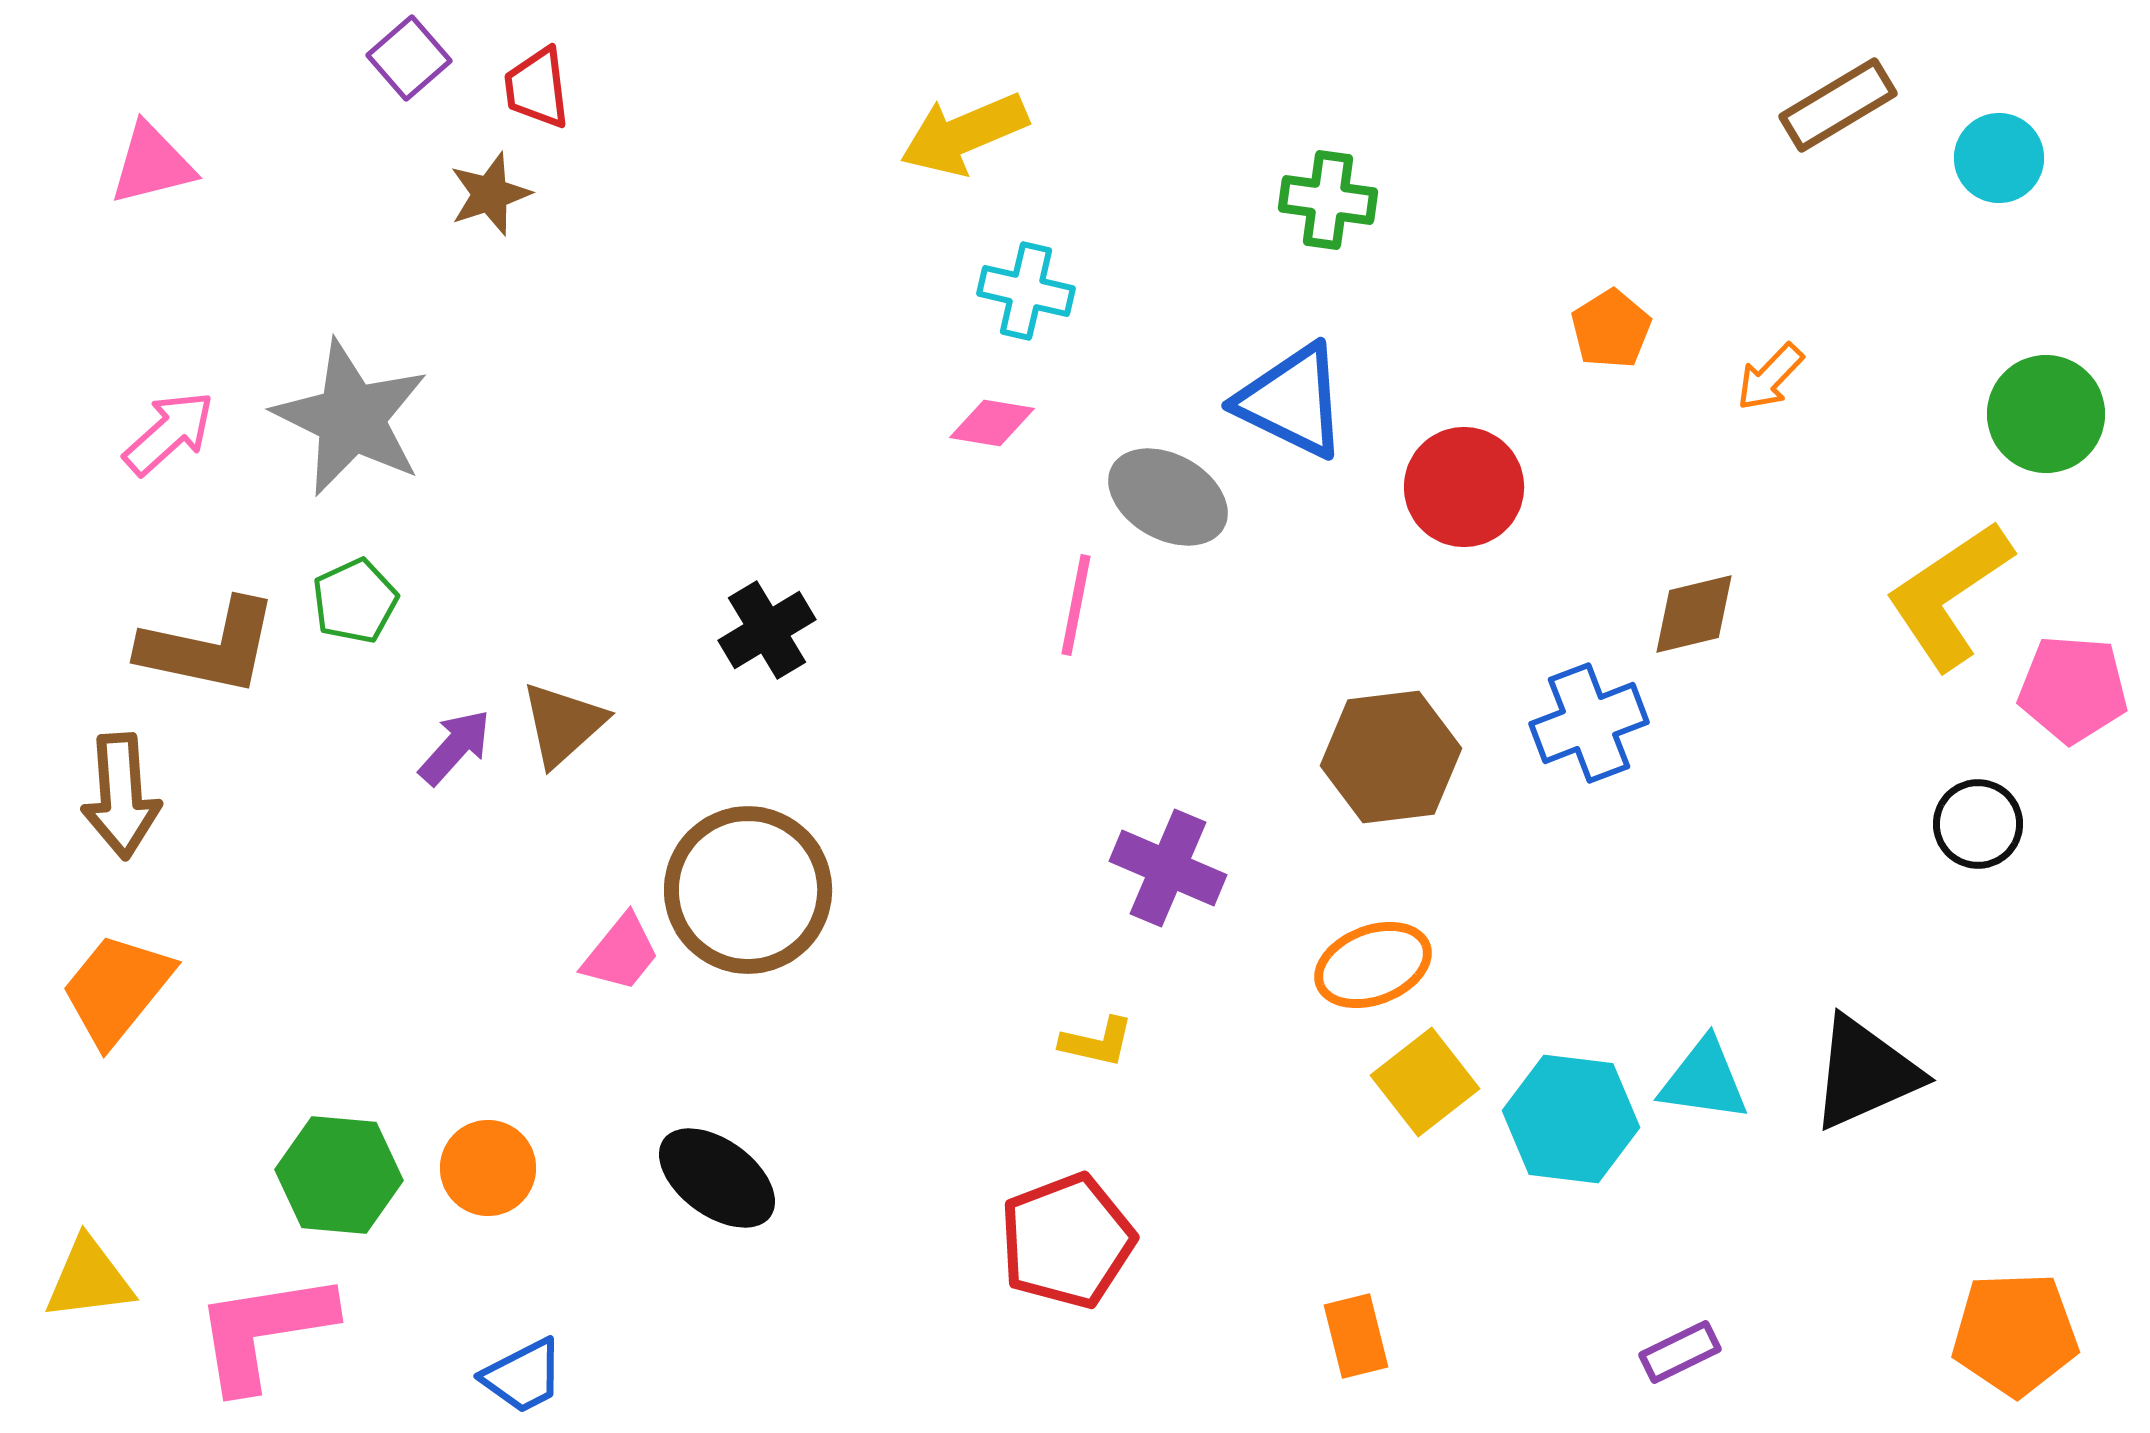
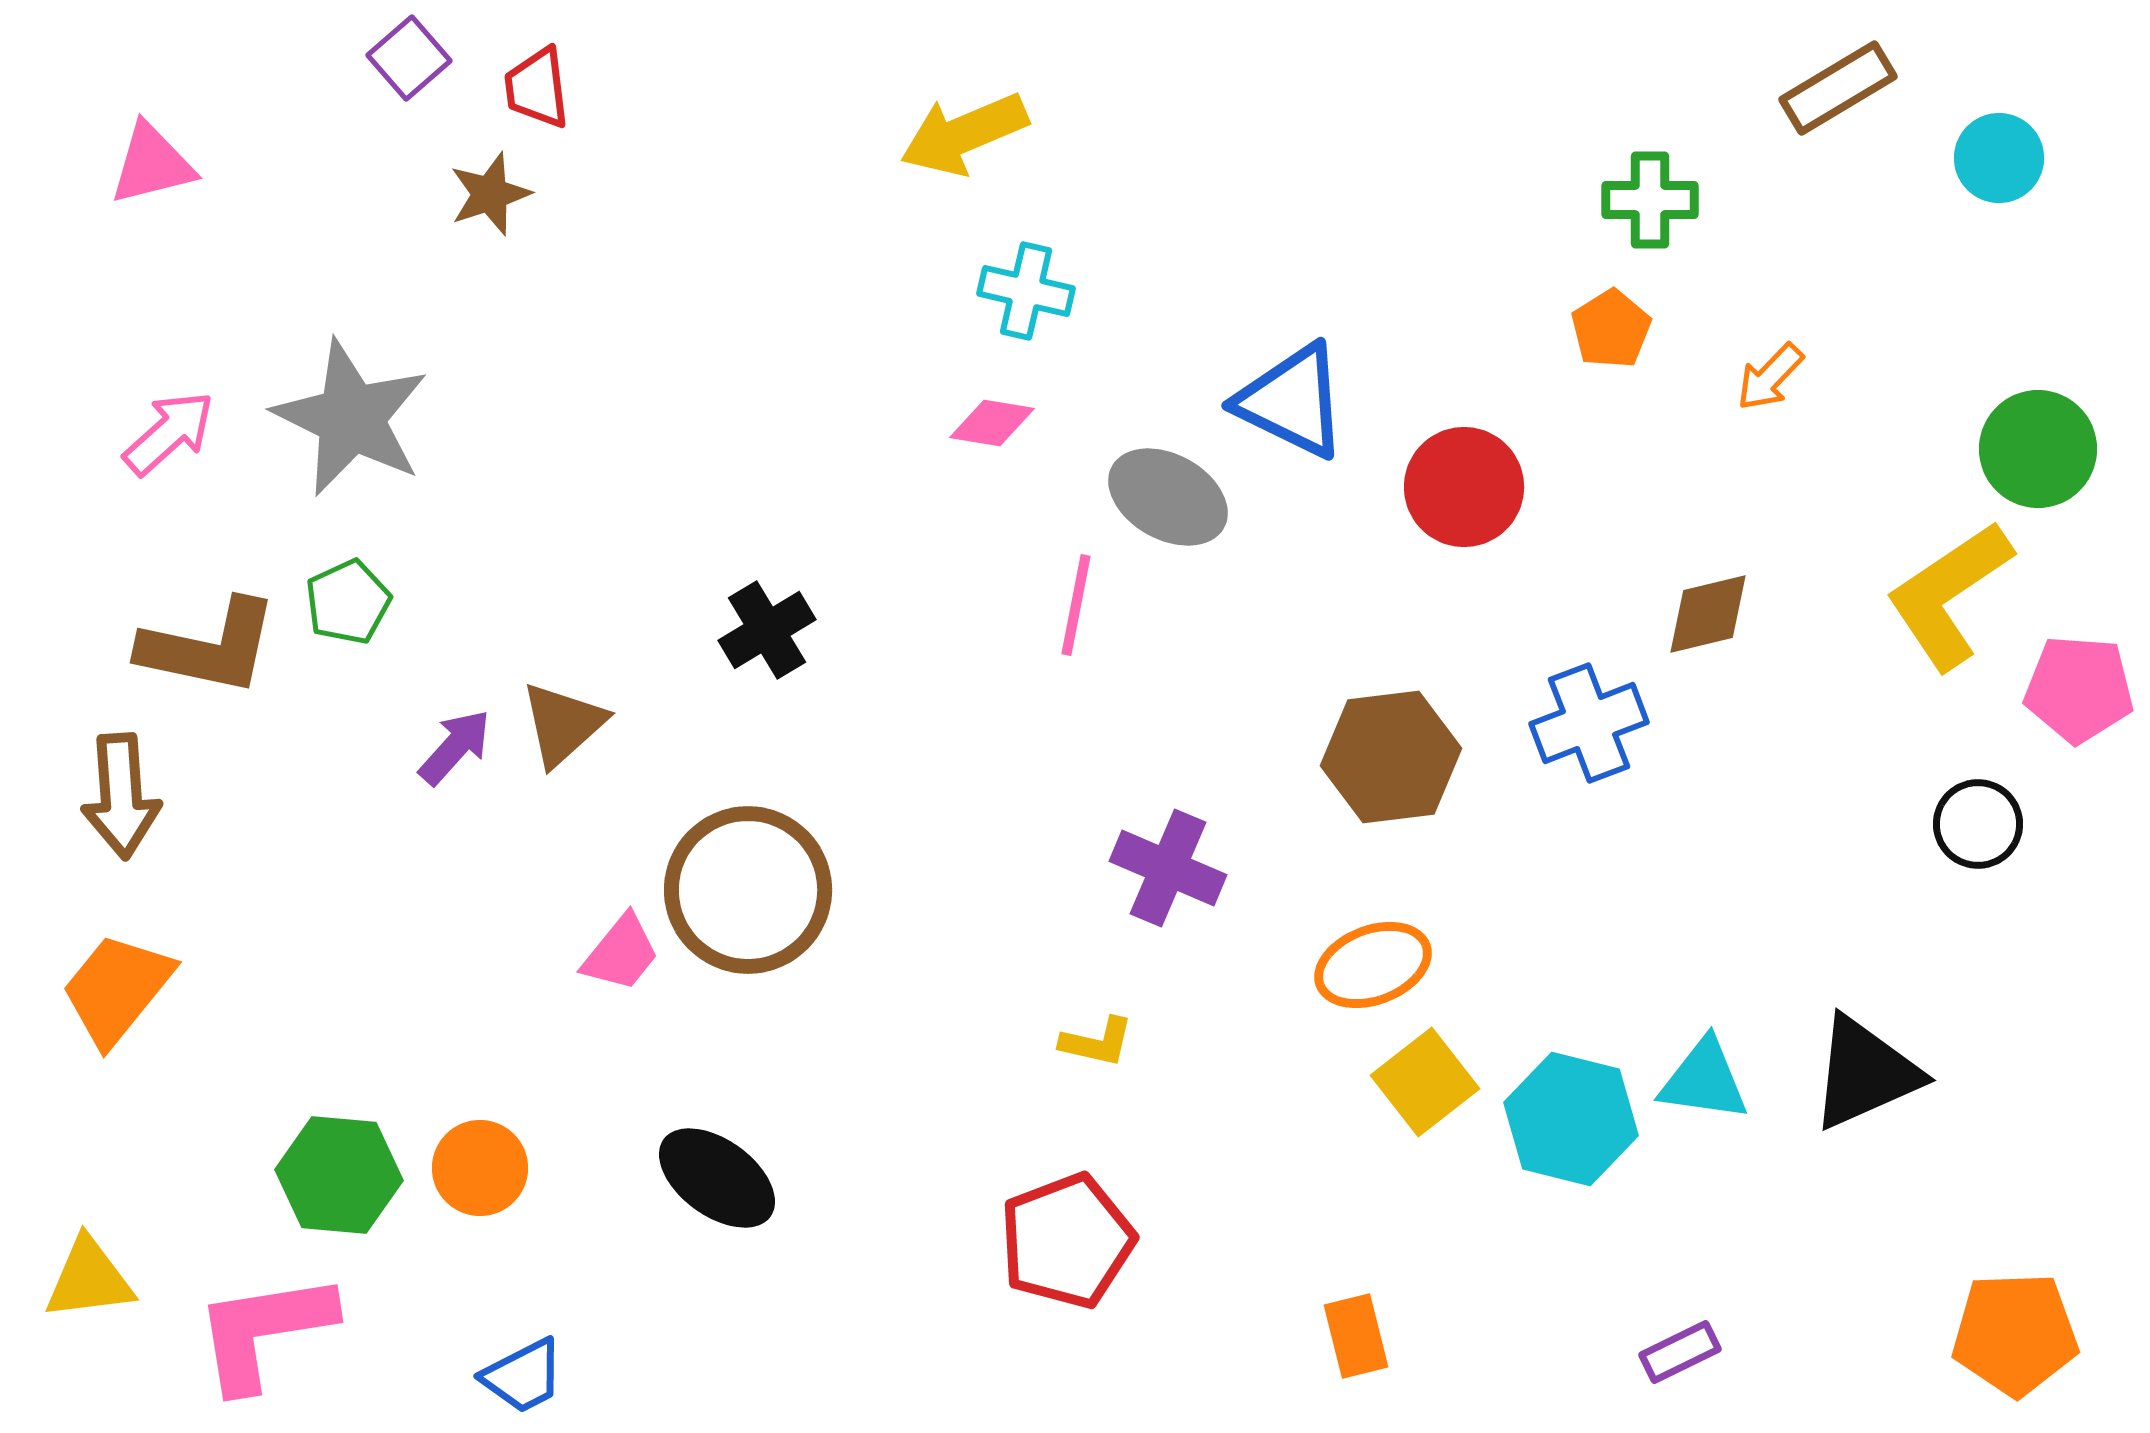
brown rectangle at (1838, 105): moved 17 px up
green cross at (1328, 200): moved 322 px right; rotated 8 degrees counterclockwise
green circle at (2046, 414): moved 8 px left, 35 px down
green pentagon at (355, 601): moved 7 px left, 1 px down
brown diamond at (1694, 614): moved 14 px right
pink pentagon at (2073, 689): moved 6 px right
cyan hexagon at (1571, 1119): rotated 7 degrees clockwise
orange circle at (488, 1168): moved 8 px left
